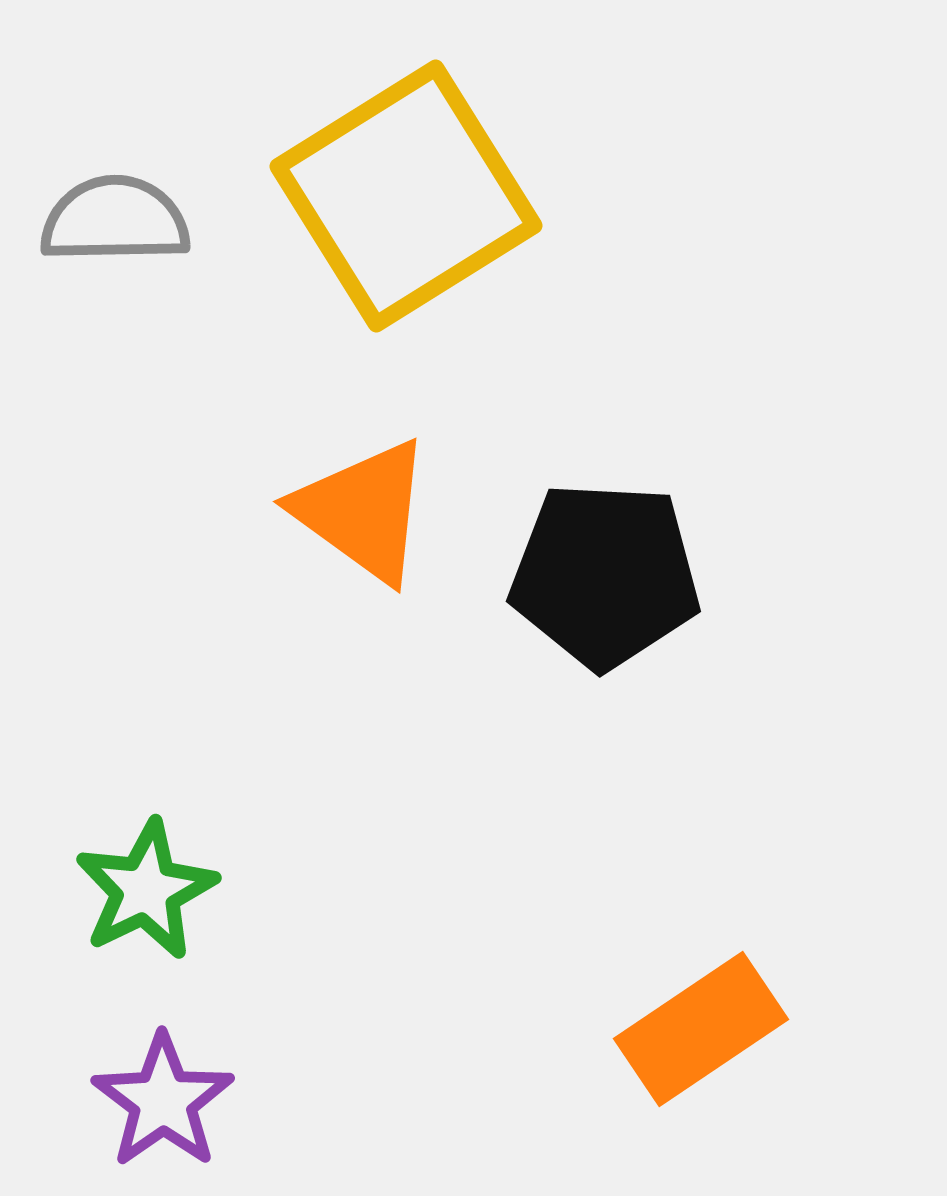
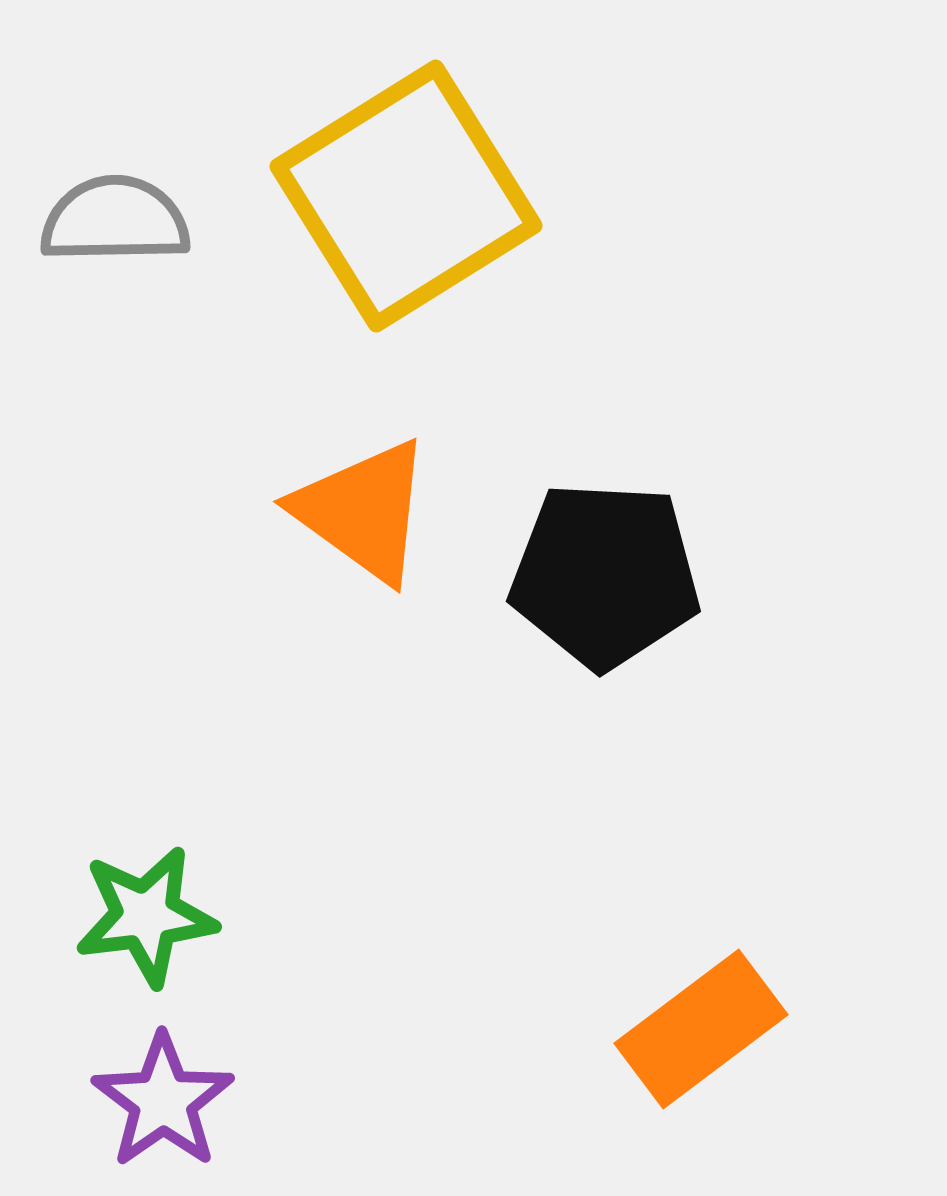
green star: moved 26 px down; rotated 19 degrees clockwise
orange rectangle: rotated 3 degrees counterclockwise
